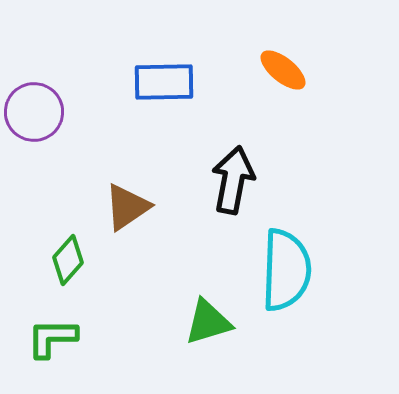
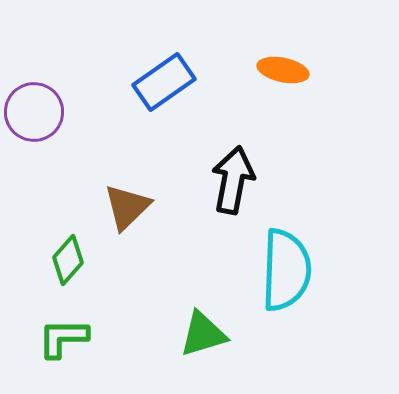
orange ellipse: rotated 27 degrees counterclockwise
blue rectangle: rotated 34 degrees counterclockwise
brown triangle: rotated 10 degrees counterclockwise
green triangle: moved 5 px left, 12 px down
green L-shape: moved 11 px right
